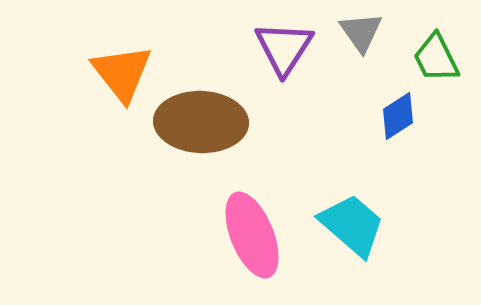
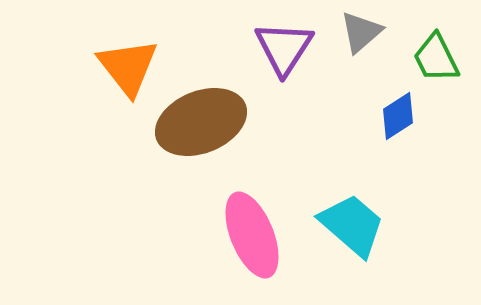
gray triangle: rotated 24 degrees clockwise
orange triangle: moved 6 px right, 6 px up
brown ellipse: rotated 24 degrees counterclockwise
